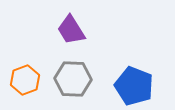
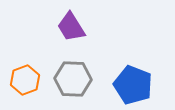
purple trapezoid: moved 3 px up
blue pentagon: moved 1 px left, 1 px up
